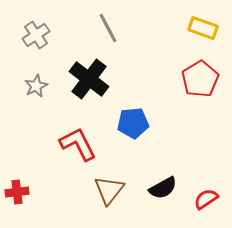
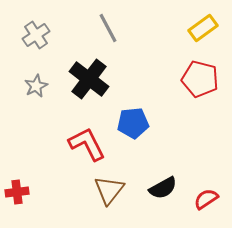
yellow rectangle: rotated 56 degrees counterclockwise
red pentagon: rotated 27 degrees counterclockwise
red L-shape: moved 9 px right
